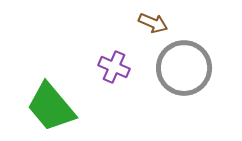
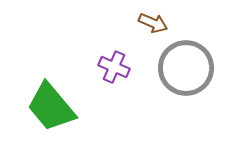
gray circle: moved 2 px right
